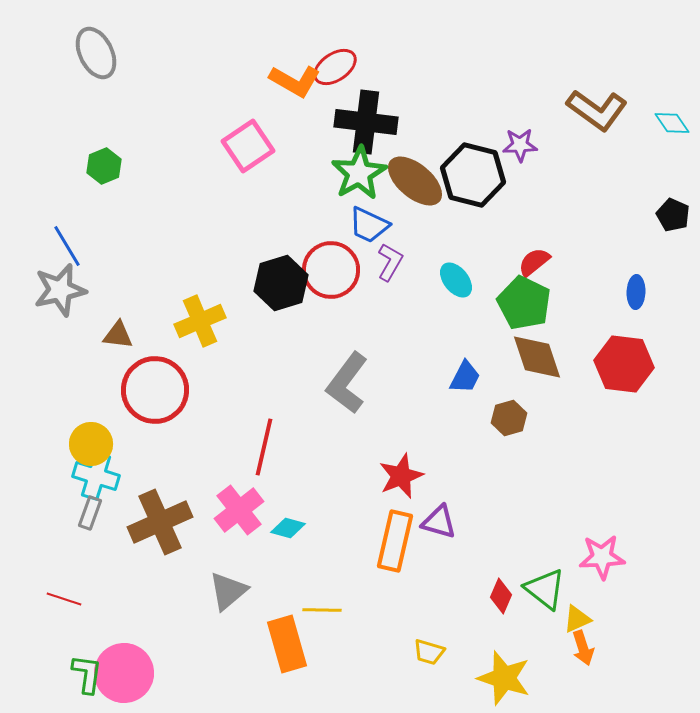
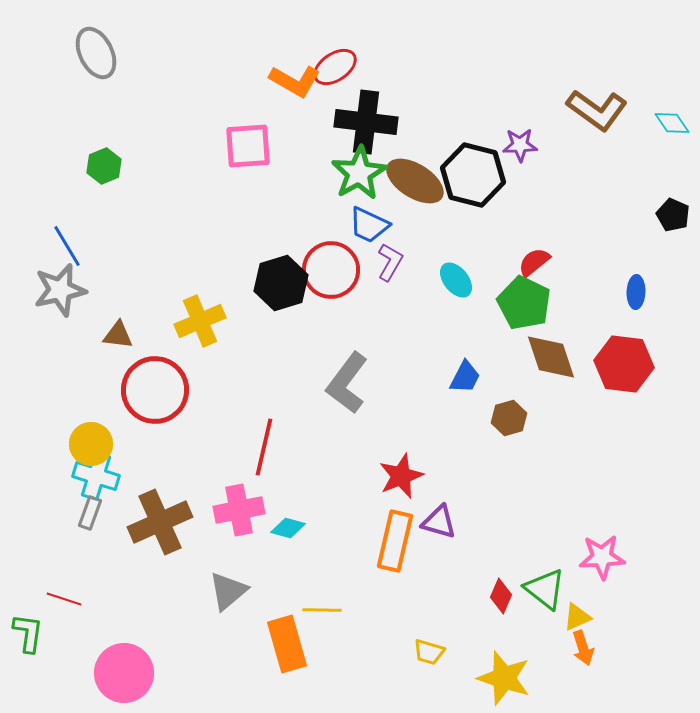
pink square at (248, 146): rotated 30 degrees clockwise
brown ellipse at (415, 181): rotated 8 degrees counterclockwise
brown diamond at (537, 357): moved 14 px right
pink cross at (239, 510): rotated 27 degrees clockwise
yellow triangle at (577, 619): moved 2 px up
green L-shape at (87, 674): moved 59 px left, 41 px up
